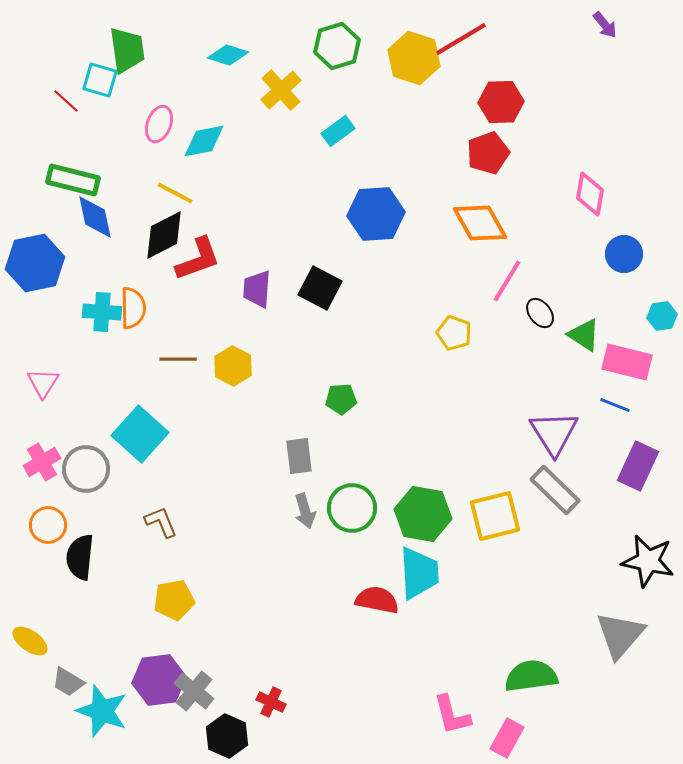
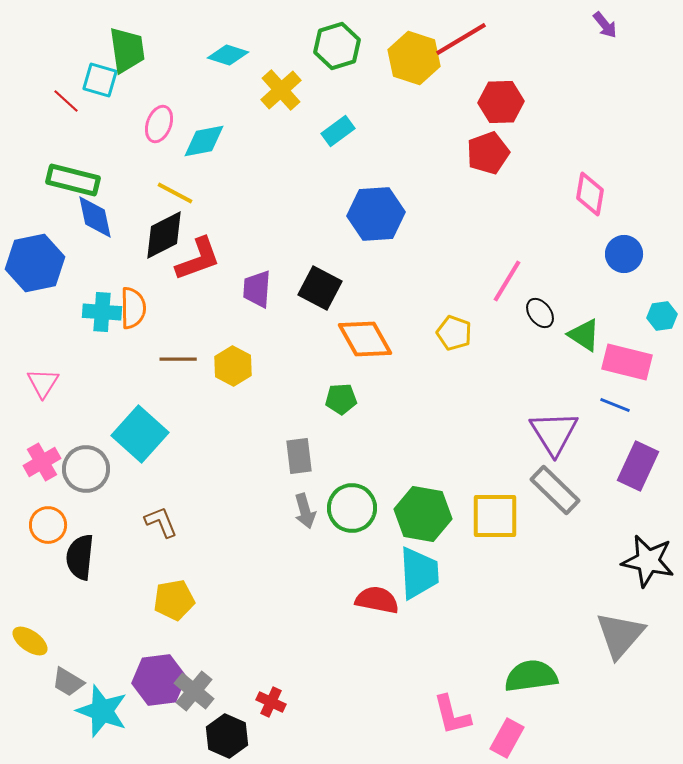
orange diamond at (480, 223): moved 115 px left, 116 px down
yellow square at (495, 516): rotated 14 degrees clockwise
